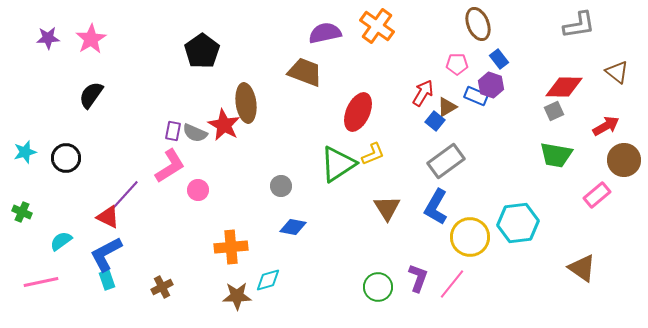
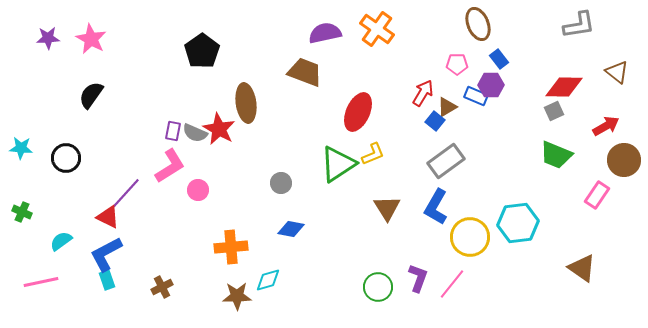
orange cross at (377, 26): moved 3 px down
pink star at (91, 39): rotated 12 degrees counterclockwise
purple hexagon at (491, 85): rotated 20 degrees counterclockwise
red star at (224, 125): moved 5 px left, 4 px down
cyan star at (25, 152): moved 4 px left, 4 px up; rotated 20 degrees clockwise
green trapezoid at (556, 155): rotated 12 degrees clockwise
gray circle at (281, 186): moved 3 px up
purple line at (125, 195): moved 1 px right, 2 px up
pink rectangle at (597, 195): rotated 16 degrees counterclockwise
blue diamond at (293, 227): moved 2 px left, 2 px down
